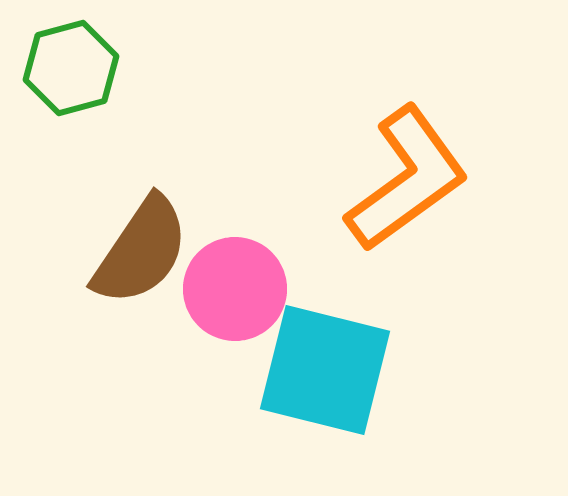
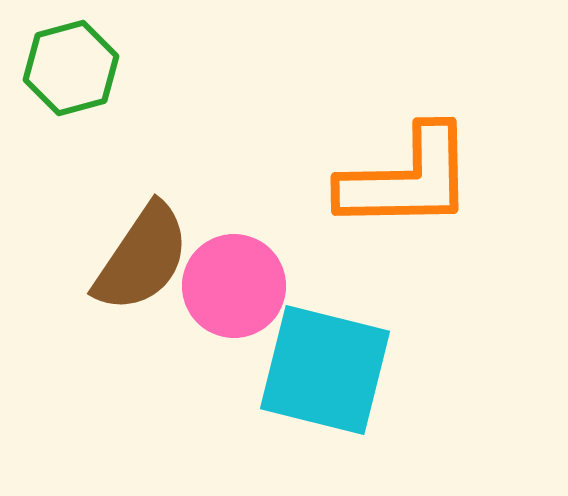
orange L-shape: rotated 35 degrees clockwise
brown semicircle: moved 1 px right, 7 px down
pink circle: moved 1 px left, 3 px up
